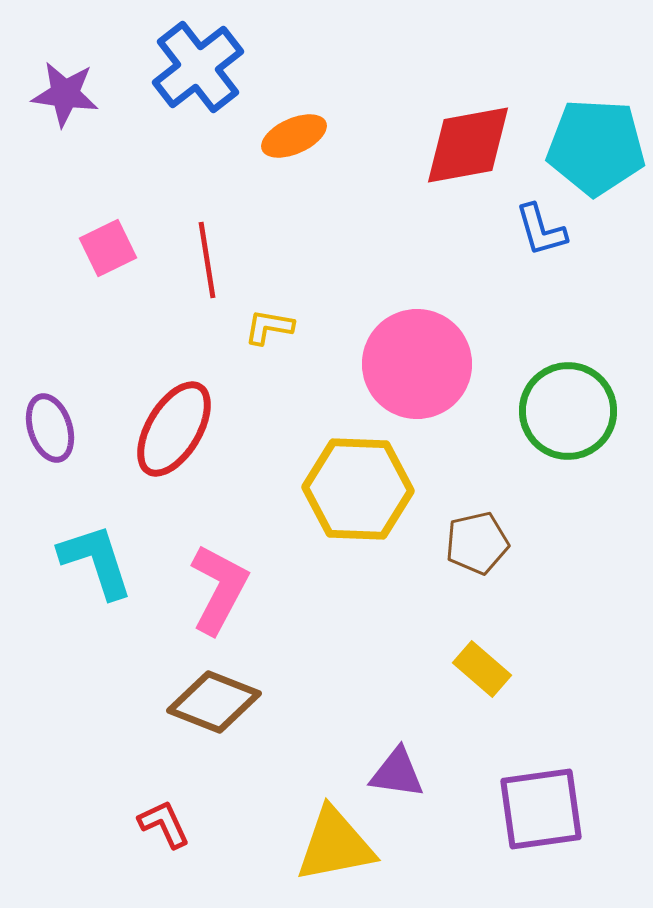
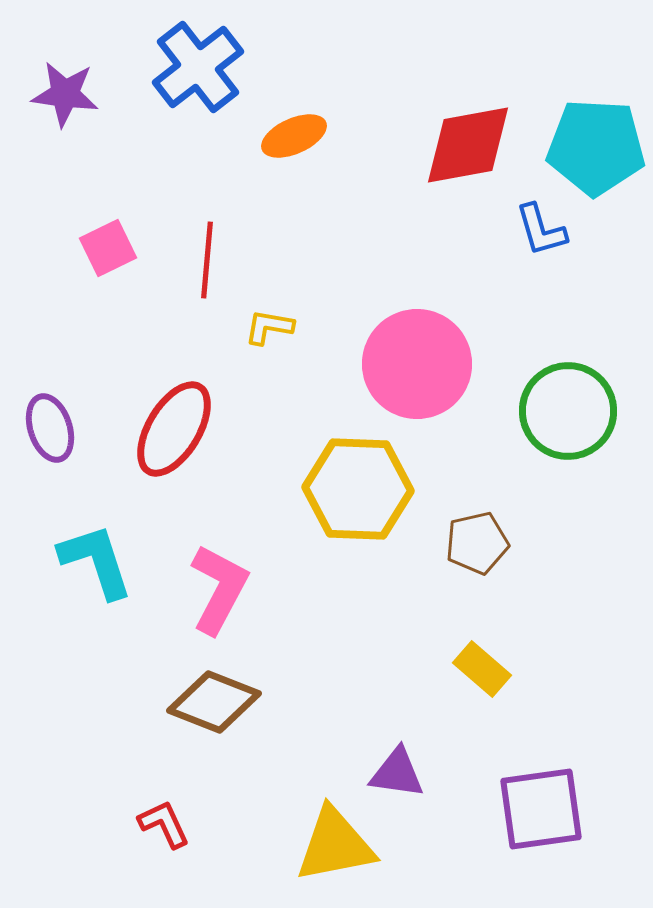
red line: rotated 14 degrees clockwise
